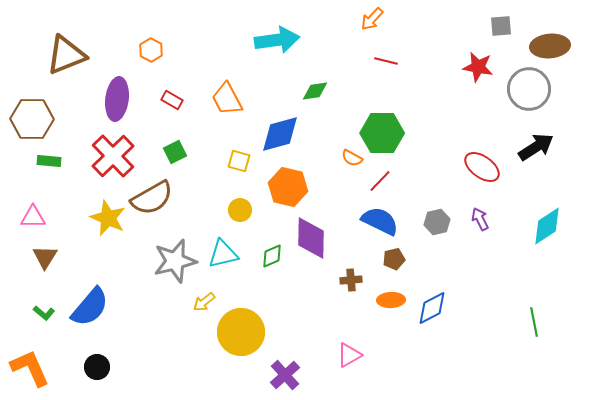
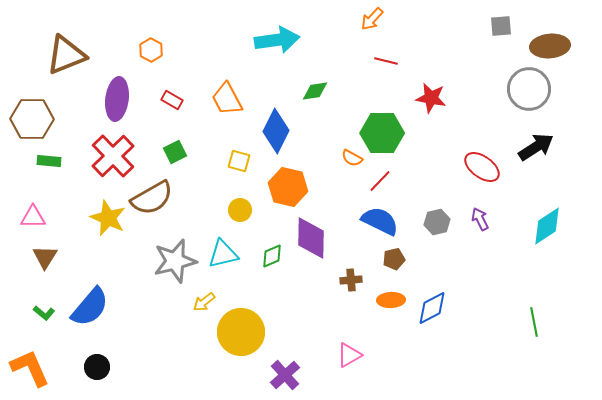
red star at (478, 67): moved 47 px left, 31 px down
blue diamond at (280, 134): moved 4 px left, 3 px up; rotated 48 degrees counterclockwise
